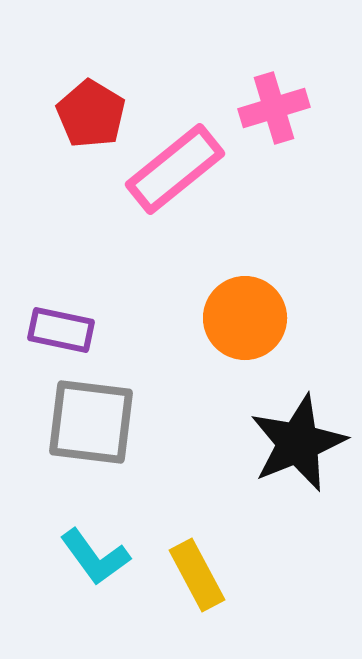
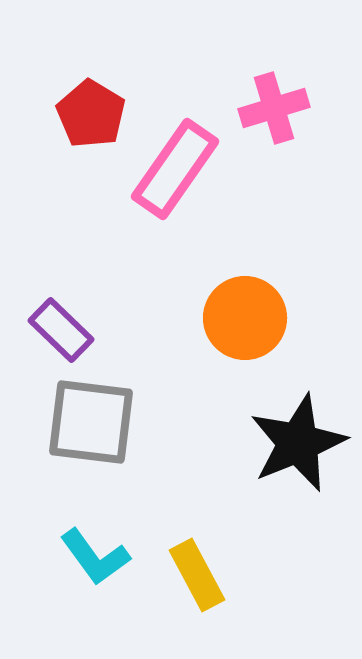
pink rectangle: rotated 16 degrees counterclockwise
purple rectangle: rotated 32 degrees clockwise
